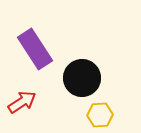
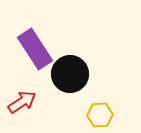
black circle: moved 12 px left, 4 px up
